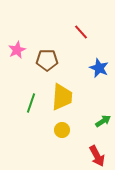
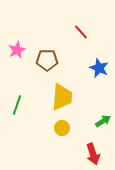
green line: moved 14 px left, 2 px down
yellow circle: moved 2 px up
red arrow: moved 4 px left, 2 px up; rotated 10 degrees clockwise
